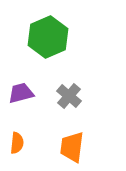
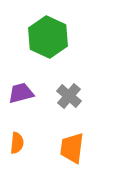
green hexagon: rotated 12 degrees counterclockwise
orange trapezoid: moved 1 px down
